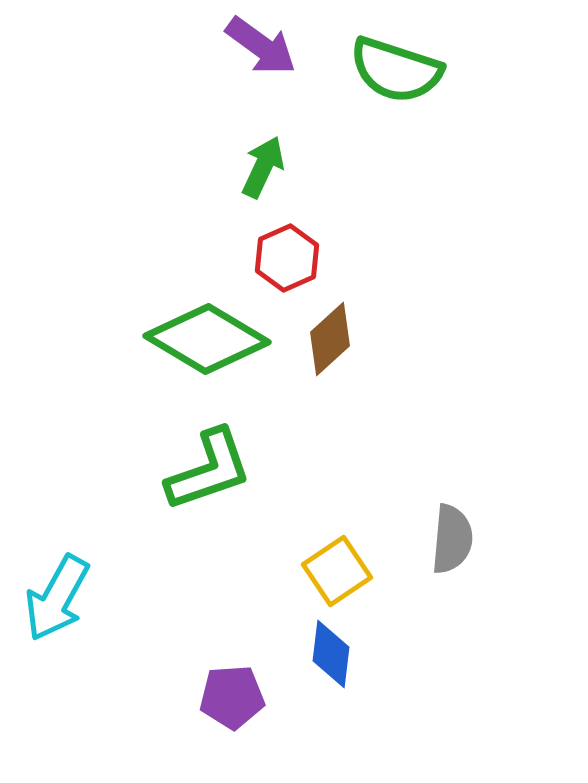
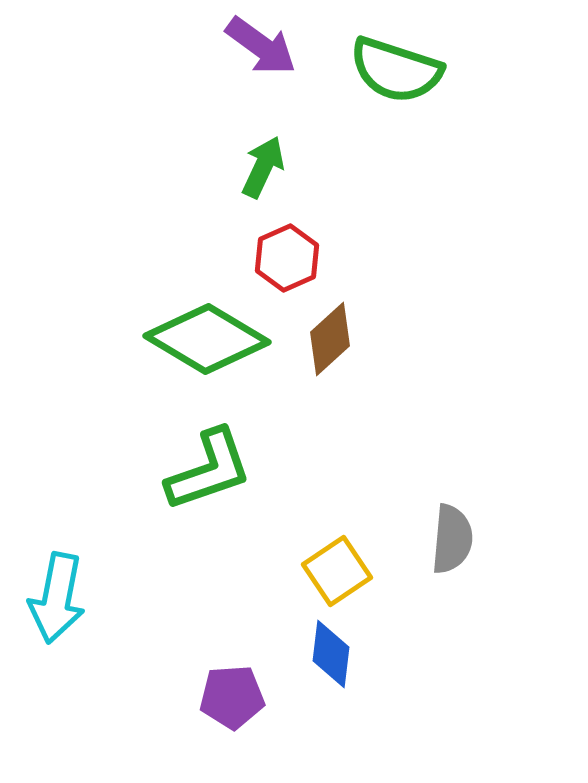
cyan arrow: rotated 18 degrees counterclockwise
